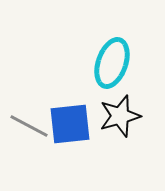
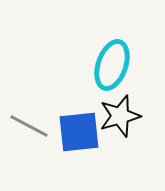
cyan ellipse: moved 2 px down
blue square: moved 9 px right, 8 px down
